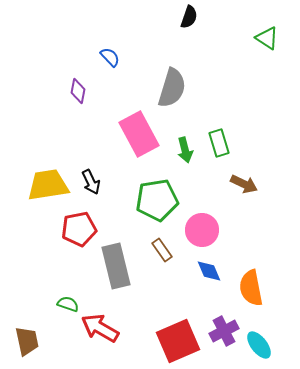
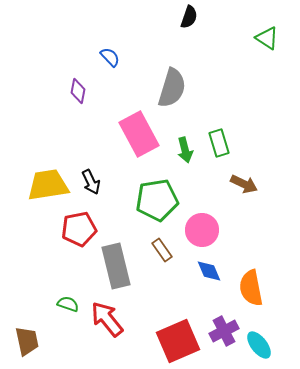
red arrow: moved 7 px right, 9 px up; rotated 21 degrees clockwise
